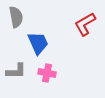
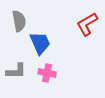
gray semicircle: moved 3 px right, 4 px down
red L-shape: moved 2 px right
blue trapezoid: moved 2 px right
